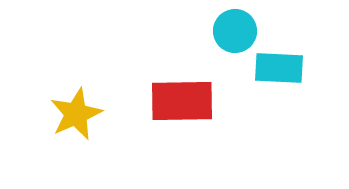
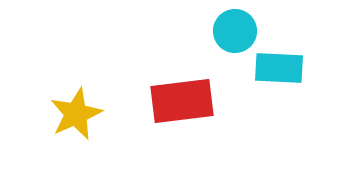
red rectangle: rotated 6 degrees counterclockwise
